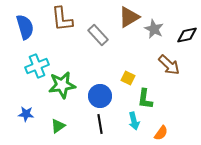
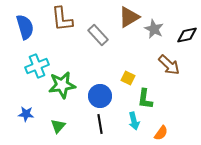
green triangle: rotated 14 degrees counterclockwise
